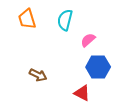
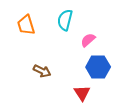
orange trapezoid: moved 1 px left, 6 px down
brown arrow: moved 4 px right, 4 px up
red triangle: rotated 30 degrees clockwise
